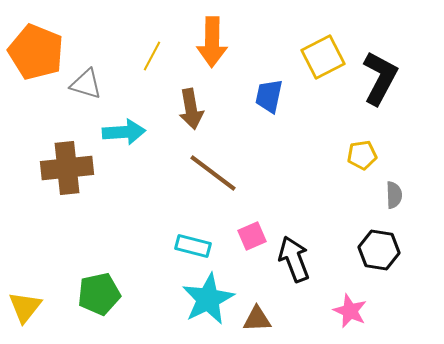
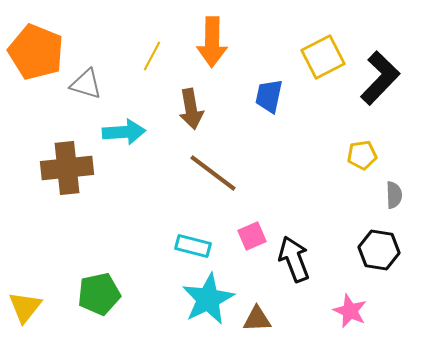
black L-shape: rotated 16 degrees clockwise
